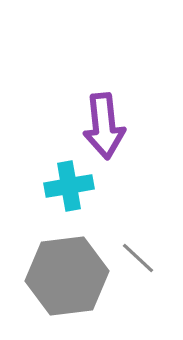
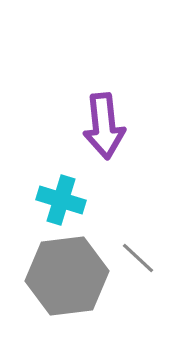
cyan cross: moved 8 px left, 14 px down; rotated 27 degrees clockwise
